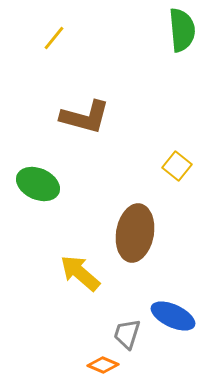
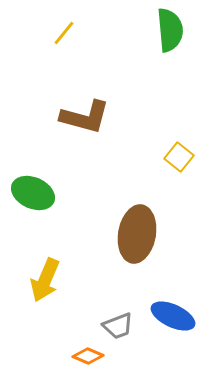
green semicircle: moved 12 px left
yellow line: moved 10 px right, 5 px up
yellow square: moved 2 px right, 9 px up
green ellipse: moved 5 px left, 9 px down
brown ellipse: moved 2 px right, 1 px down
yellow arrow: moved 35 px left, 7 px down; rotated 108 degrees counterclockwise
gray trapezoid: moved 9 px left, 8 px up; rotated 128 degrees counterclockwise
orange diamond: moved 15 px left, 9 px up
